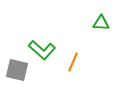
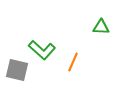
green triangle: moved 4 px down
